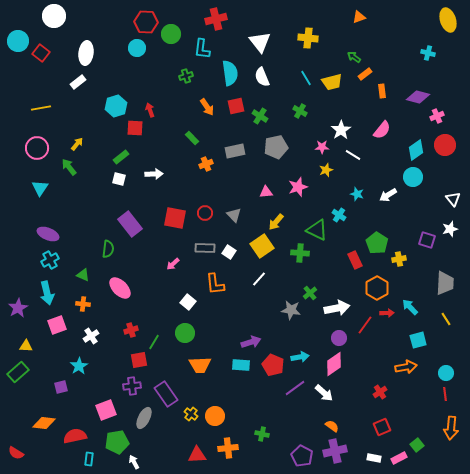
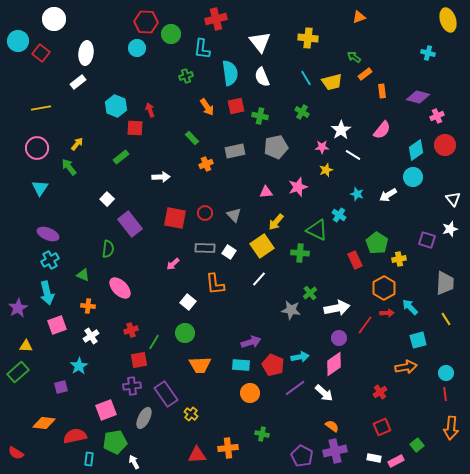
white circle at (54, 16): moved 3 px down
cyan hexagon at (116, 106): rotated 20 degrees counterclockwise
green cross at (300, 111): moved 2 px right, 1 px down
green cross at (260, 116): rotated 21 degrees counterclockwise
white arrow at (154, 174): moved 7 px right, 3 px down
white square at (119, 179): moved 12 px left, 20 px down; rotated 32 degrees clockwise
orange hexagon at (377, 288): moved 7 px right
orange cross at (83, 304): moved 5 px right, 2 px down
orange circle at (215, 416): moved 35 px right, 23 px up
green pentagon at (117, 442): moved 2 px left
pink rectangle at (399, 458): moved 3 px left, 3 px down
